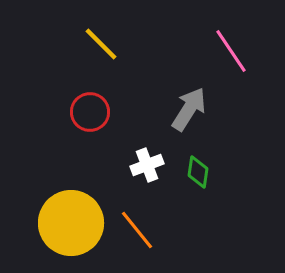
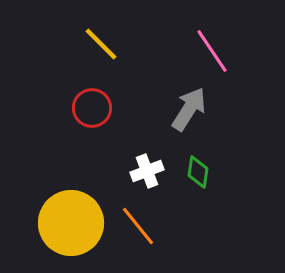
pink line: moved 19 px left
red circle: moved 2 px right, 4 px up
white cross: moved 6 px down
orange line: moved 1 px right, 4 px up
